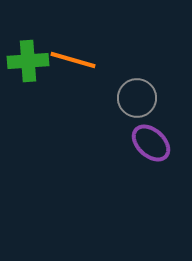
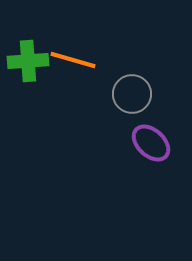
gray circle: moved 5 px left, 4 px up
